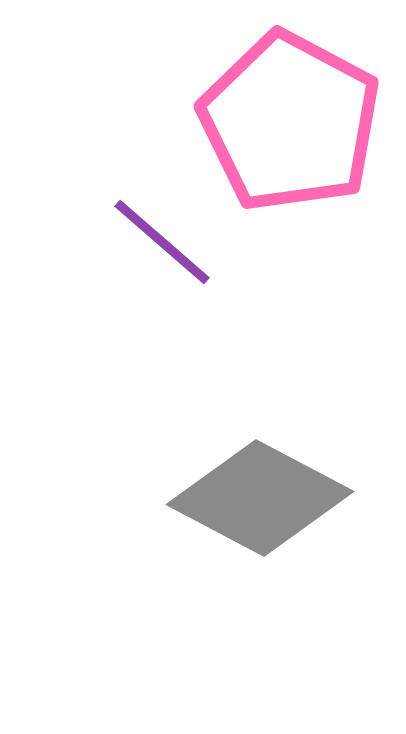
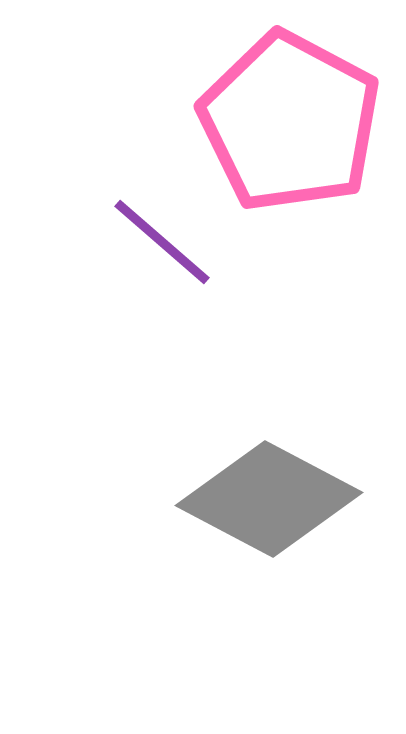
gray diamond: moved 9 px right, 1 px down
